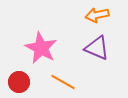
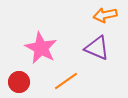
orange arrow: moved 8 px right
orange line: moved 3 px right, 1 px up; rotated 65 degrees counterclockwise
